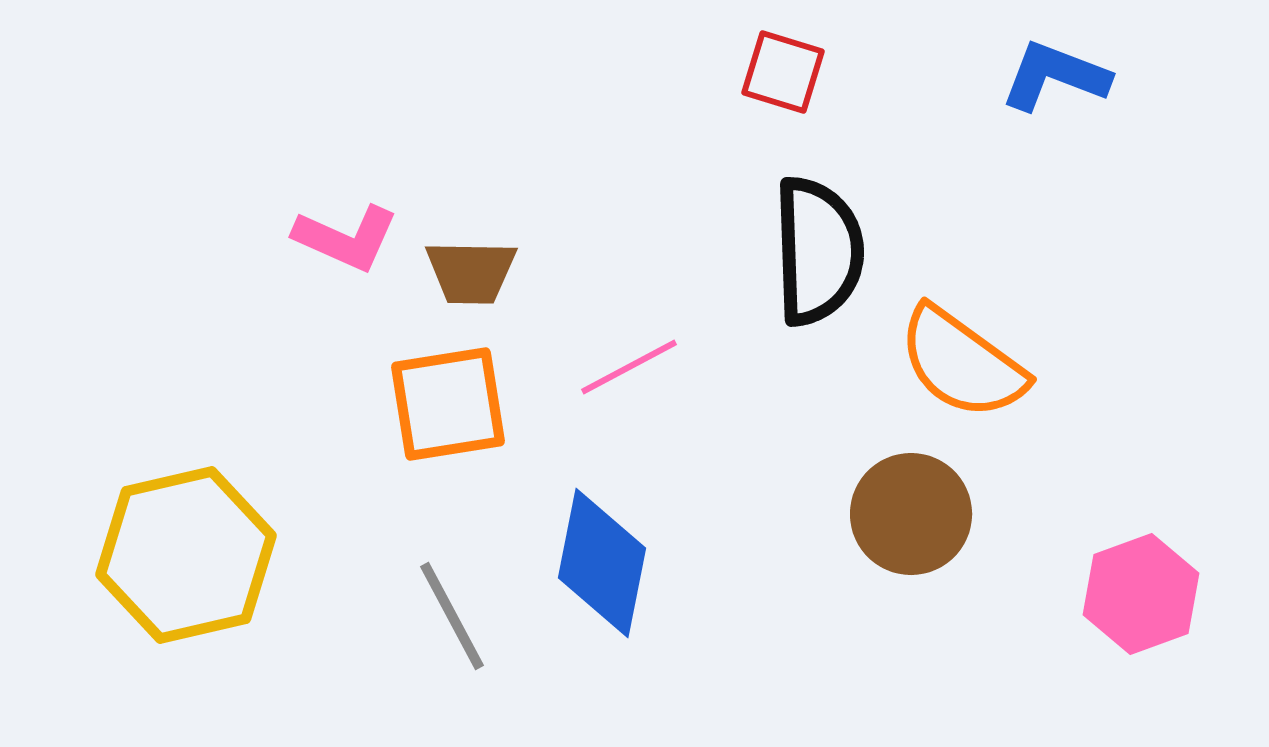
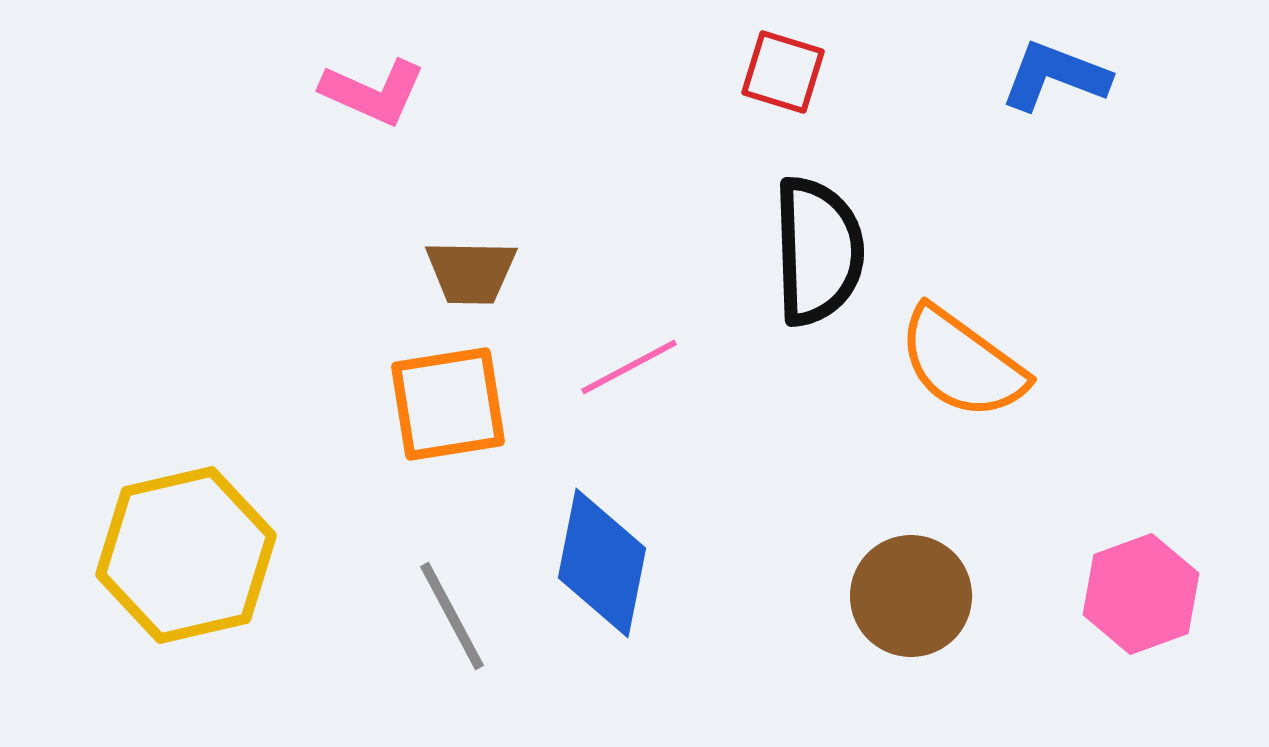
pink L-shape: moved 27 px right, 146 px up
brown circle: moved 82 px down
